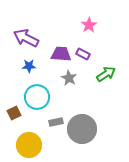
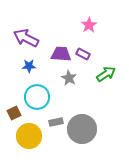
yellow circle: moved 9 px up
